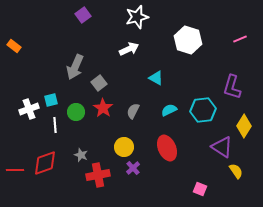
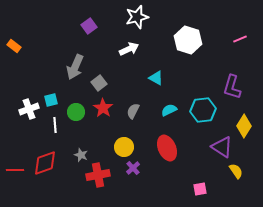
purple square: moved 6 px right, 11 px down
pink square: rotated 32 degrees counterclockwise
